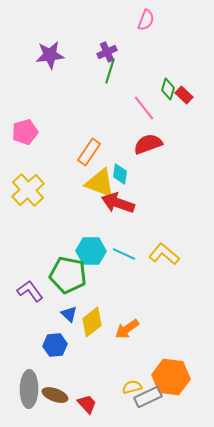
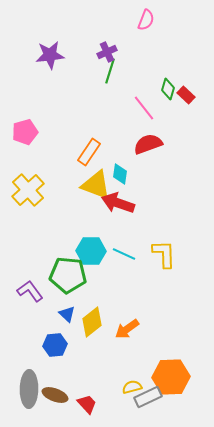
red rectangle: moved 2 px right
yellow triangle: moved 4 px left, 2 px down
yellow L-shape: rotated 48 degrees clockwise
green pentagon: rotated 6 degrees counterclockwise
blue triangle: moved 2 px left
orange hexagon: rotated 9 degrees counterclockwise
